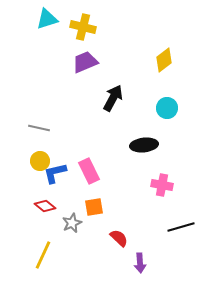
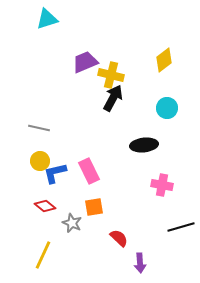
yellow cross: moved 28 px right, 48 px down
gray star: rotated 24 degrees counterclockwise
